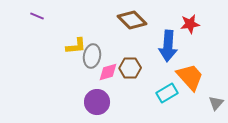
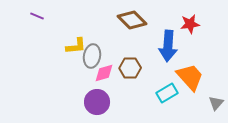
pink diamond: moved 4 px left, 1 px down
